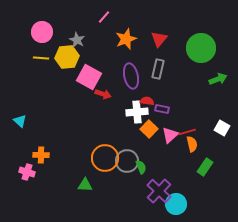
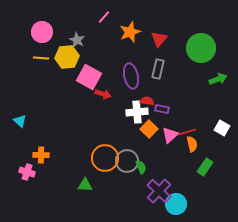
orange star: moved 4 px right, 7 px up
